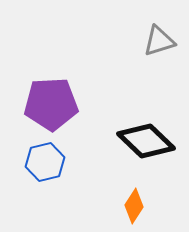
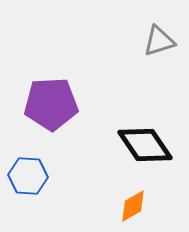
black diamond: moved 1 px left, 4 px down; rotated 12 degrees clockwise
blue hexagon: moved 17 px left, 14 px down; rotated 18 degrees clockwise
orange diamond: moved 1 px left; rotated 28 degrees clockwise
